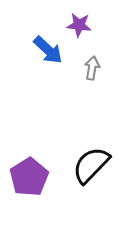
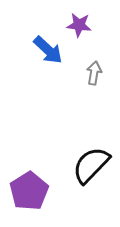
gray arrow: moved 2 px right, 5 px down
purple pentagon: moved 14 px down
